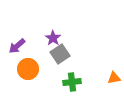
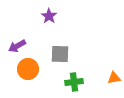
purple star: moved 4 px left, 22 px up
purple arrow: rotated 12 degrees clockwise
gray square: rotated 36 degrees clockwise
green cross: moved 2 px right
